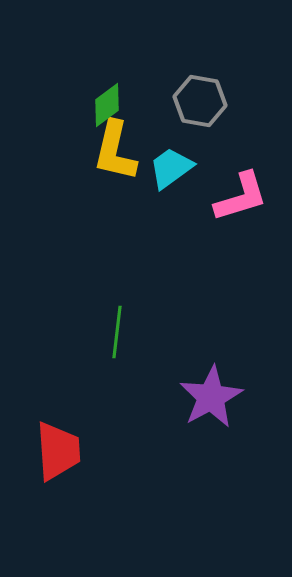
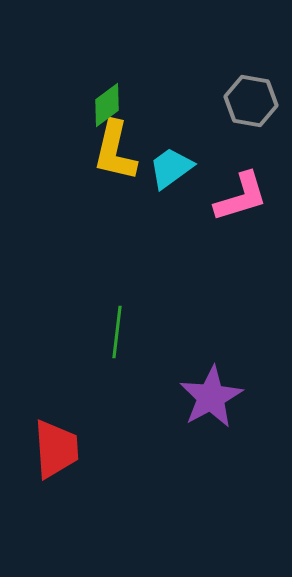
gray hexagon: moved 51 px right
red trapezoid: moved 2 px left, 2 px up
